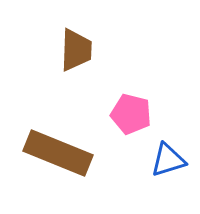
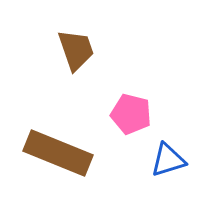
brown trapezoid: rotated 21 degrees counterclockwise
